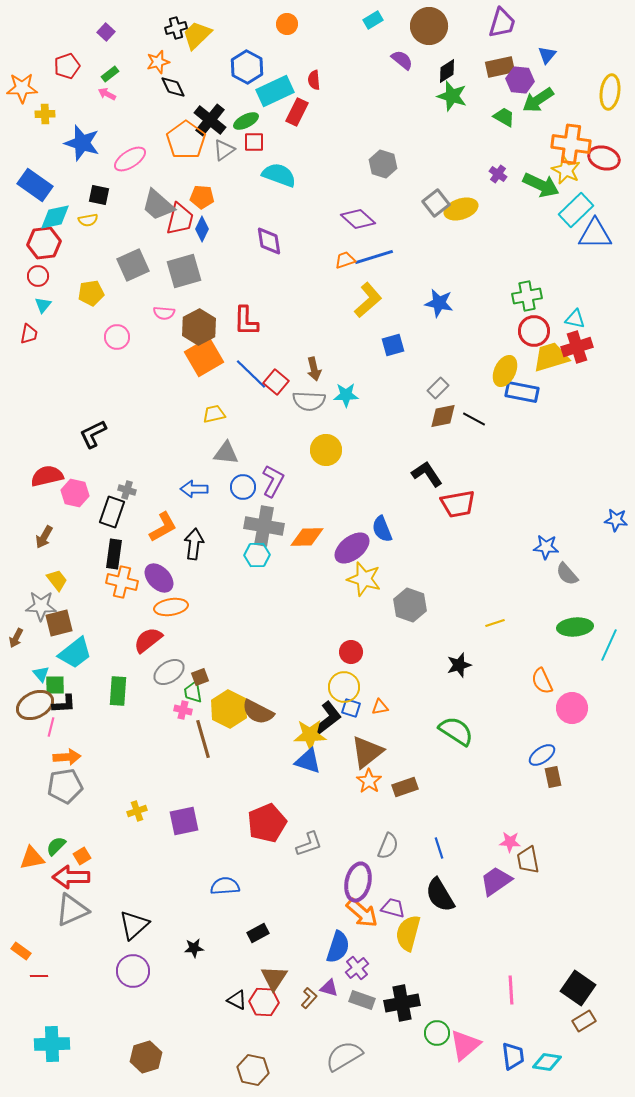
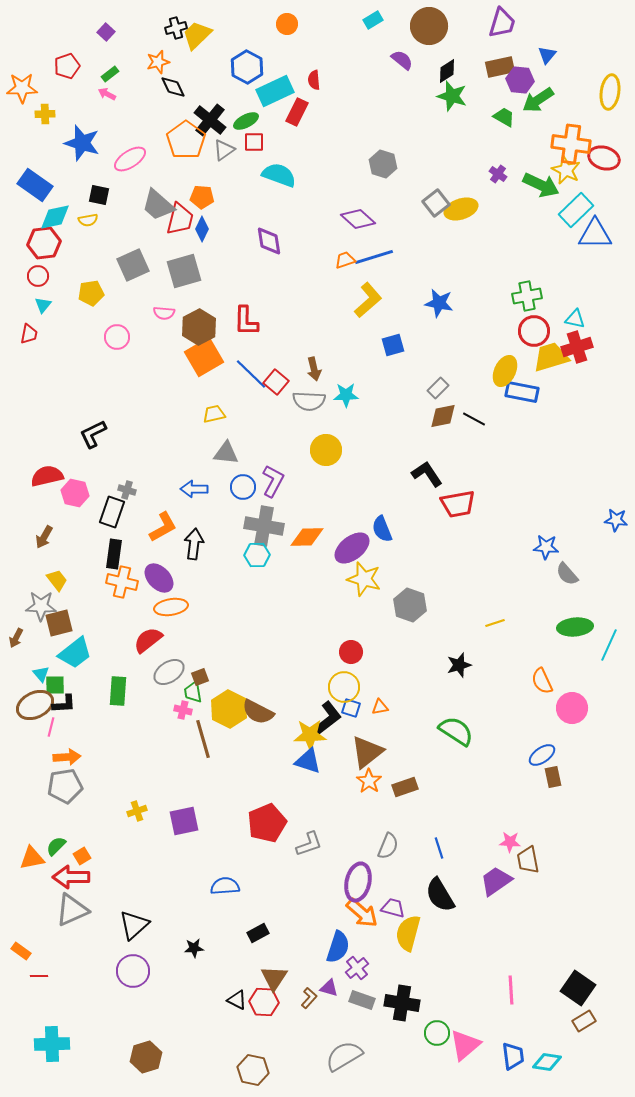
black cross at (402, 1003): rotated 20 degrees clockwise
